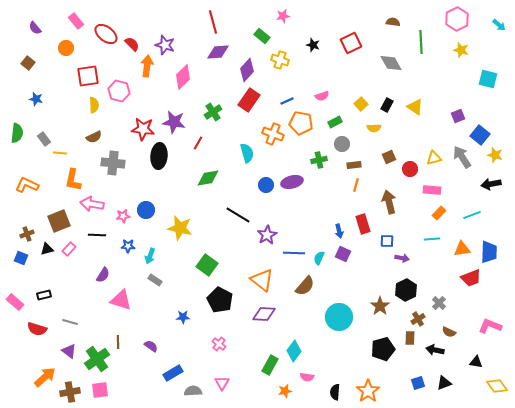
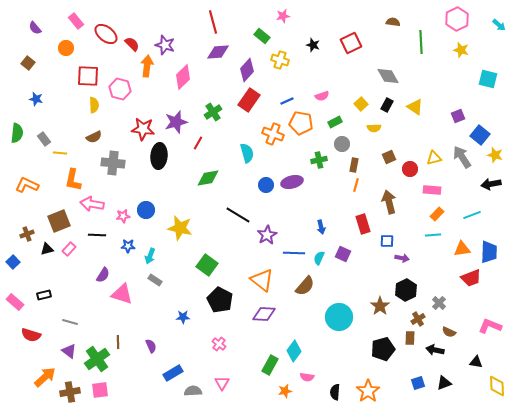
gray diamond at (391, 63): moved 3 px left, 13 px down
red square at (88, 76): rotated 10 degrees clockwise
pink hexagon at (119, 91): moved 1 px right, 2 px up
purple star at (174, 122): moved 2 px right; rotated 25 degrees counterclockwise
brown rectangle at (354, 165): rotated 72 degrees counterclockwise
orange rectangle at (439, 213): moved 2 px left, 1 px down
blue arrow at (339, 231): moved 18 px left, 4 px up
cyan line at (432, 239): moved 1 px right, 4 px up
blue square at (21, 258): moved 8 px left, 4 px down; rotated 24 degrees clockwise
pink triangle at (121, 300): moved 1 px right, 6 px up
red semicircle at (37, 329): moved 6 px left, 6 px down
purple semicircle at (151, 346): rotated 32 degrees clockwise
yellow diamond at (497, 386): rotated 35 degrees clockwise
